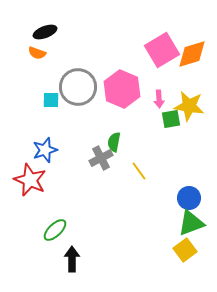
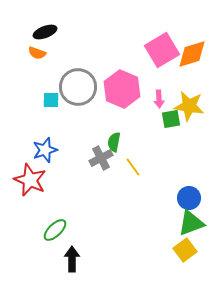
yellow line: moved 6 px left, 4 px up
